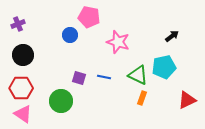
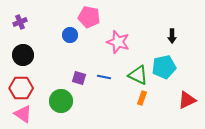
purple cross: moved 2 px right, 2 px up
black arrow: rotated 128 degrees clockwise
